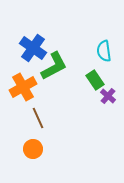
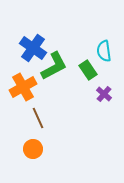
green rectangle: moved 7 px left, 10 px up
purple cross: moved 4 px left, 2 px up
